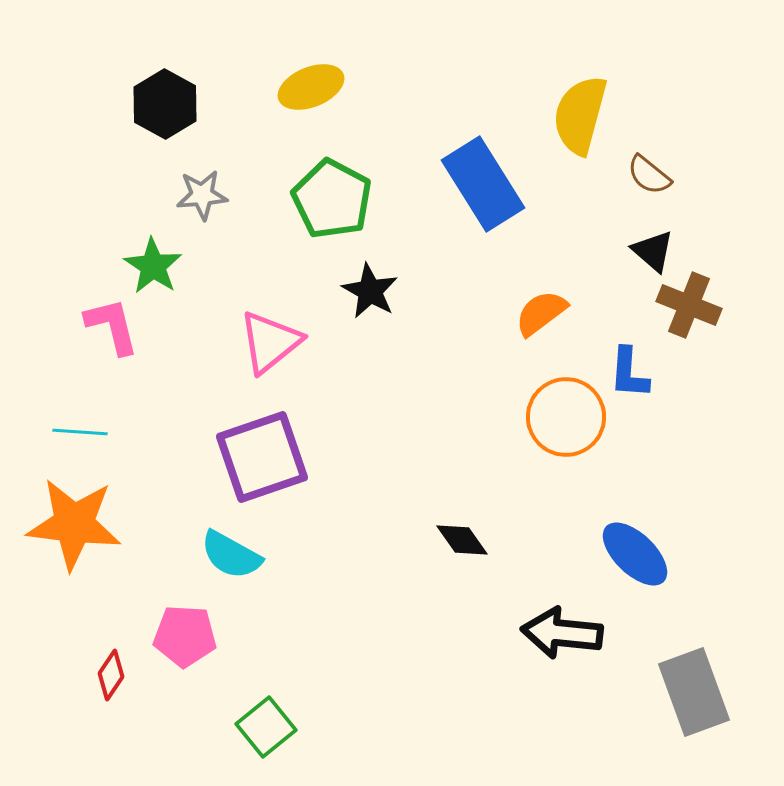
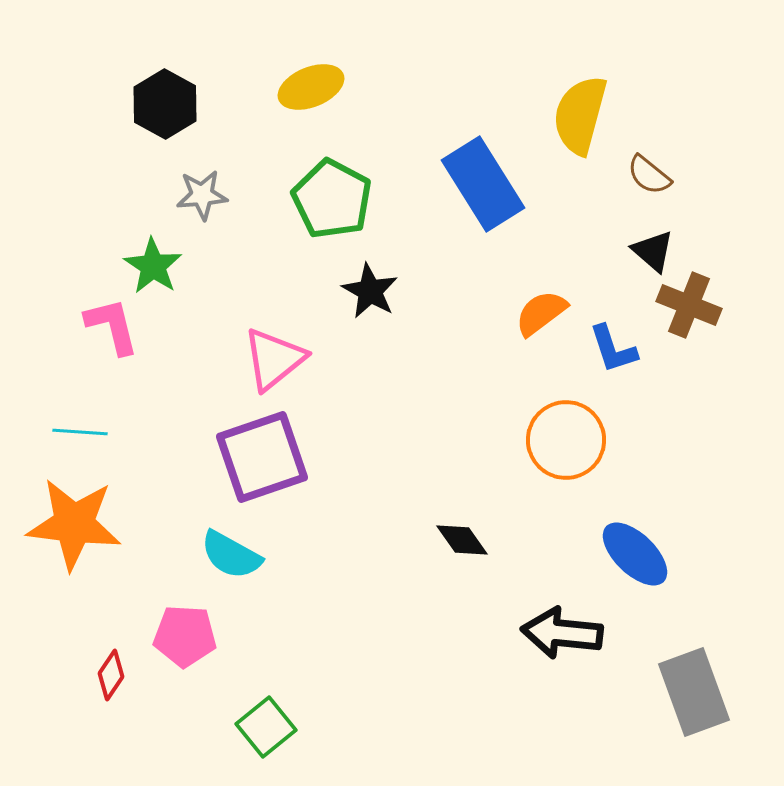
pink triangle: moved 4 px right, 17 px down
blue L-shape: moved 16 px left, 24 px up; rotated 22 degrees counterclockwise
orange circle: moved 23 px down
